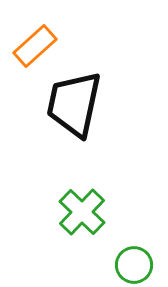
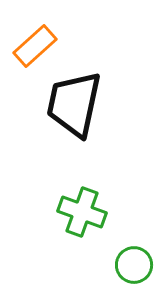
green cross: rotated 24 degrees counterclockwise
